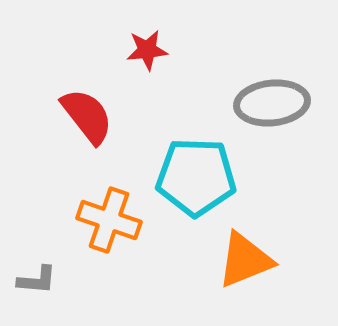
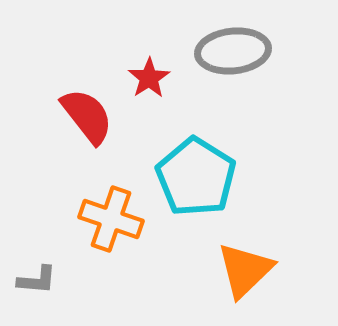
red star: moved 2 px right, 28 px down; rotated 27 degrees counterclockwise
gray ellipse: moved 39 px left, 52 px up
cyan pentagon: rotated 30 degrees clockwise
orange cross: moved 2 px right, 1 px up
orange triangle: moved 10 px down; rotated 22 degrees counterclockwise
